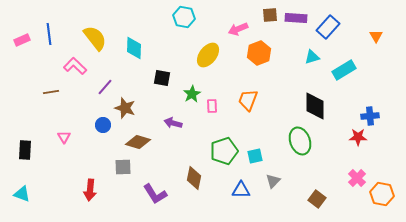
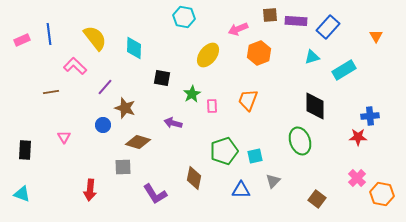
purple rectangle at (296, 18): moved 3 px down
